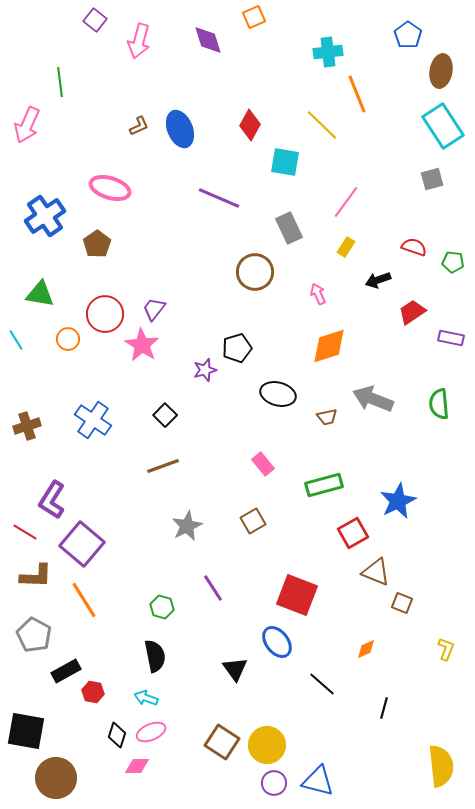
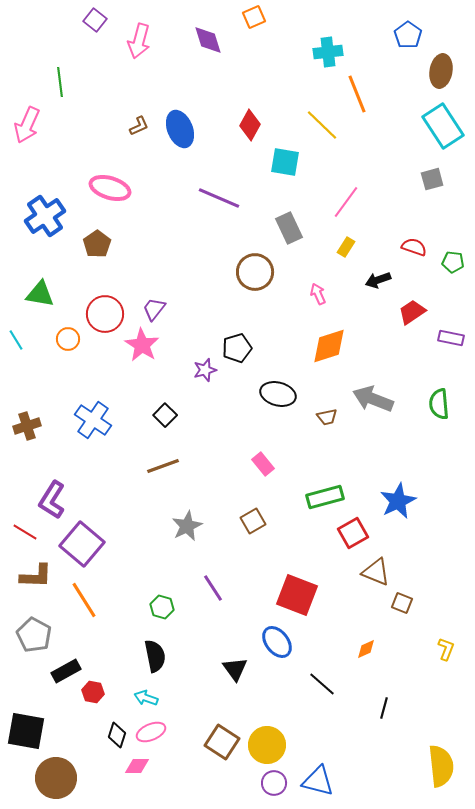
green rectangle at (324, 485): moved 1 px right, 12 px down
